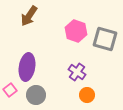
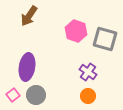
purple cross: moved 11 px right
pink square: moved 3 px right, 5 px down
orange circle: moved 1 px right, 1 px down
